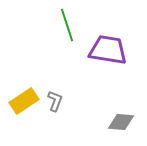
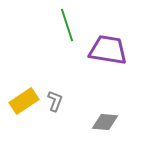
gray diamond: moved 16 px left
